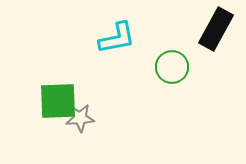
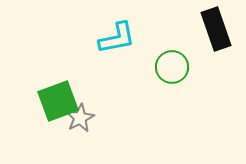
black rectangle: rotated 48 degrees counterclockwise
green square: rotated 18 degrees counterclockwise
gray star: rotated 24 degrees counterclockwise
